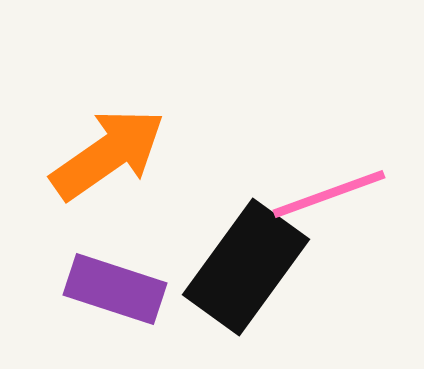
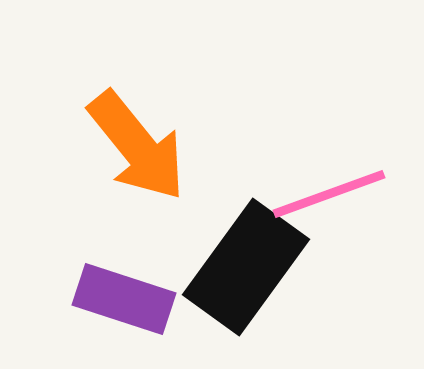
orange arrow: moved 29 px right, 8 px up; rotated 86 degrees clockwise
purple rectangle: moved 9 px right, 10 px down
